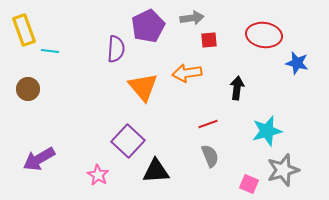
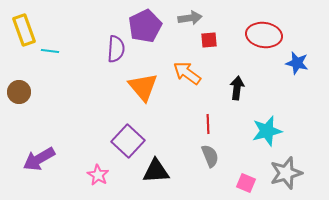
gray arrow: moved 2 px left
purple pentagon: moved 3 px left
orange arrow: rotated 44 degrees clockwise
brown circle: moved 9 px left, 3 px down
red line: rotated 72 degrees counterclockwise
gray star: moved 3 px right, 3 px down
pink square: moved 3 px left, 1 px up
